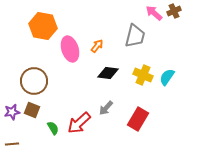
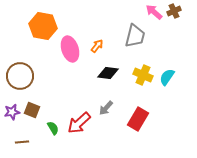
pink arrow: moved 1 px up
brown circle: moved 14 px left, 5 px up
brown line: moved 10 px right, 2 px up
